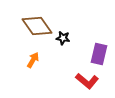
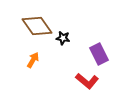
purple rectangle: rotated 40 degrees counterclockwise
